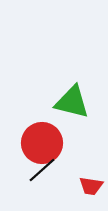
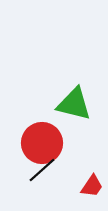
green triangle: moved 2 px right, 2 px down
red trapezoid: moved 1 px right; rotated 65 degrees counterclockwise
